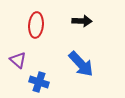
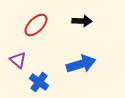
red ellipse: rotated 40 degrees clockwise
blue arrow: rotated 64 degrees counterclockwise
blue cross: rotated 18 degrees clockwise
